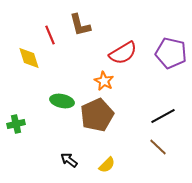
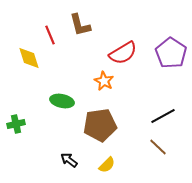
purple pentagon: rotated 20 degrees clockwise
brown pentagon: moved 3 px right, 10 px down; rotated 16 degrees clockwise
